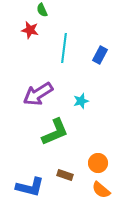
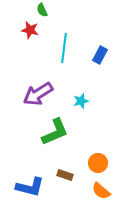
orange semicircle: moved 1 px down
